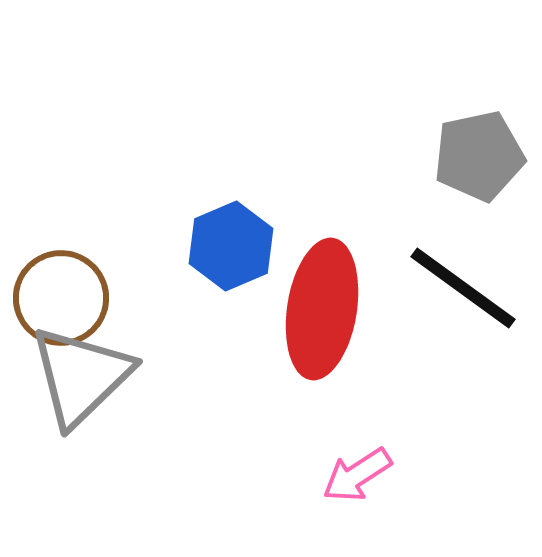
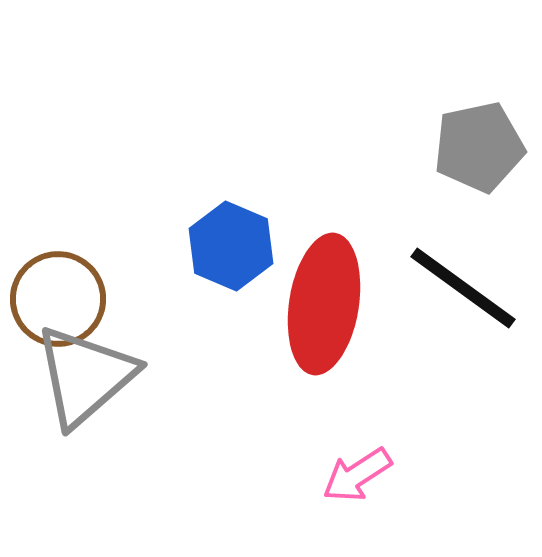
gray pentagon: moved 9 px up
blue hexagon: rotated 14 degrees counterclockwise
brown circle: moved 3 px left, 1 px down
red ellipse: moved 2 px right, 5 px up
gray triangle: moved 4 px right; rotated 3 degrees clockwise
